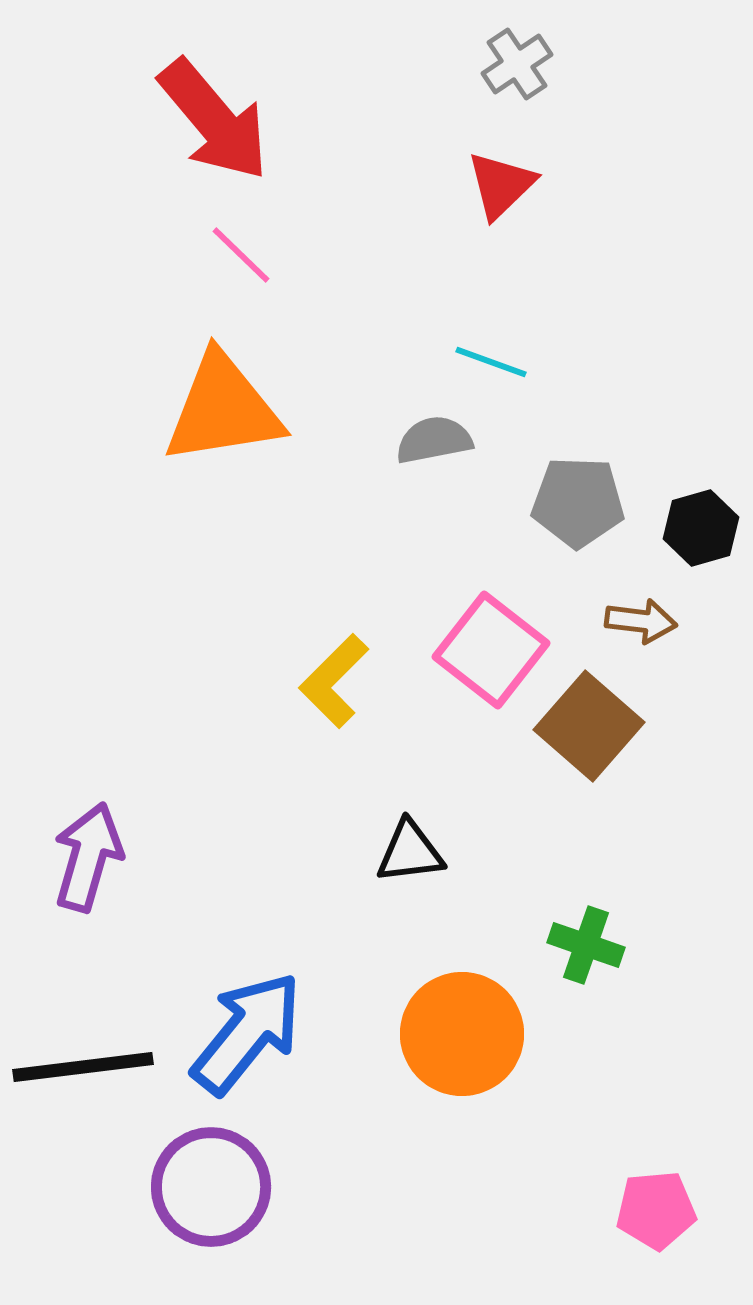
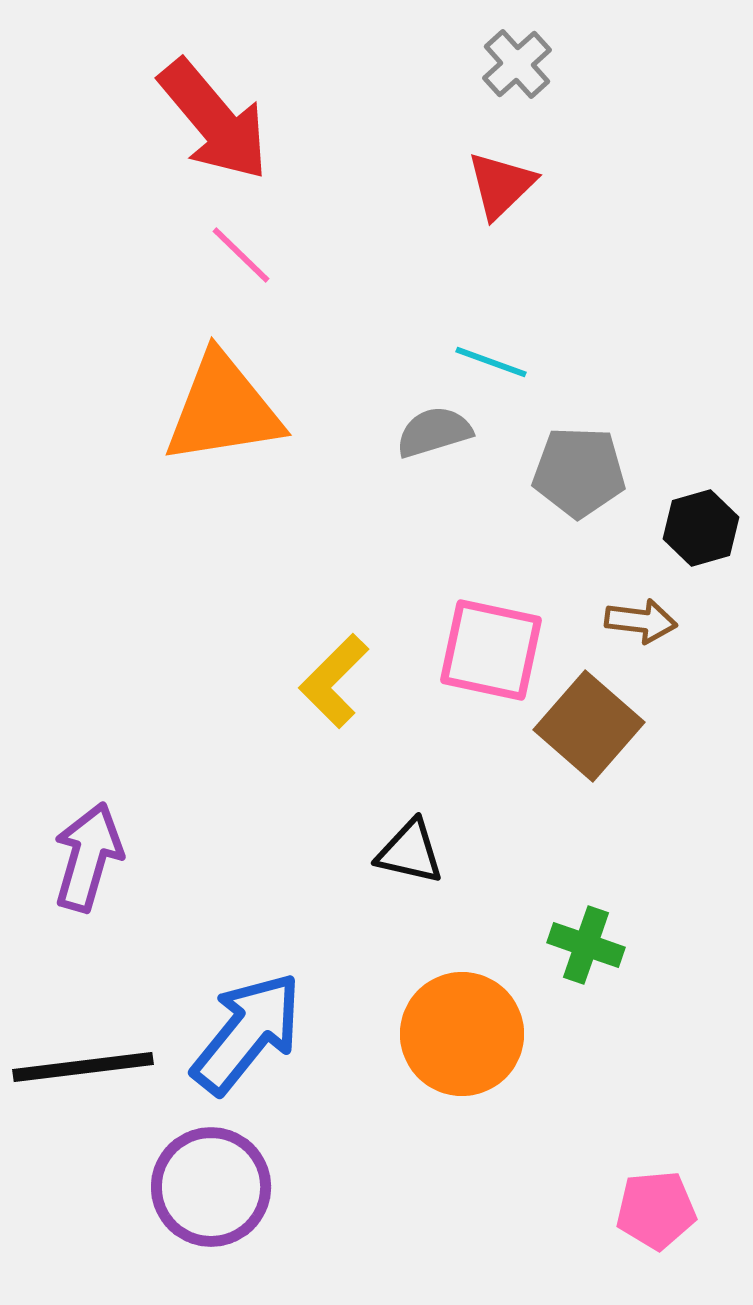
gray cross: rotated 8 degrees counterclockwise
gray semicircle: moved 8 px up; rotated 6 degrees counterclockwise
gray pentagon: moved 1 px right, 30 px up
pink square: rotated 26 degrees counterclockwise
black triangle: rotated 20 degrees clockwise
